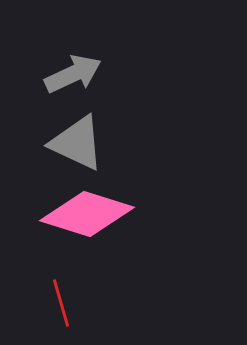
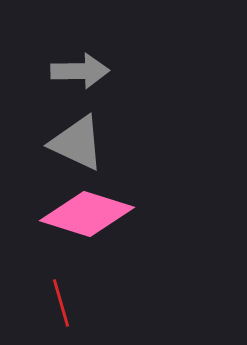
gray arrow: moved 7 px right, 3 px up; rotated 24 degrees clockwise
